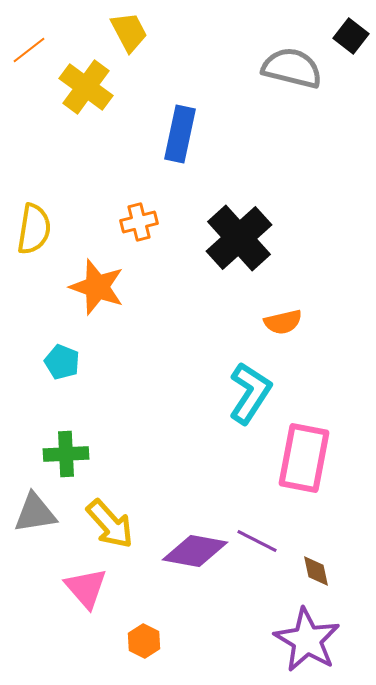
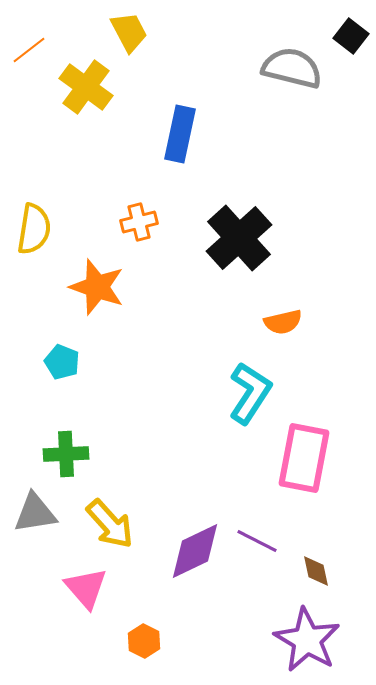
purple diamond: rotated 36 degrees counterclockwise
